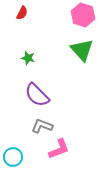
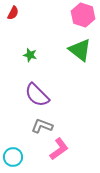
red semicircle: moved 9 px left
green triangle: moved 2 px left; rotated 10 degrees counterclockwise
green star: moved 2 px right, 3 px up
pink L-shape: rotated 15 degrees counterclockwise
